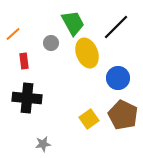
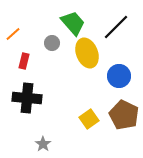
green trapezoid: rotated 12 degrees counterclockwise
gray circle: moved 1 px right
red rectangle: rotated 21 degrees clockwise
blue circle: moved 1 px right, 2 px up
brown pentagon: moved 1 px right
gray star: rotated 28 degrees counterclockwise
